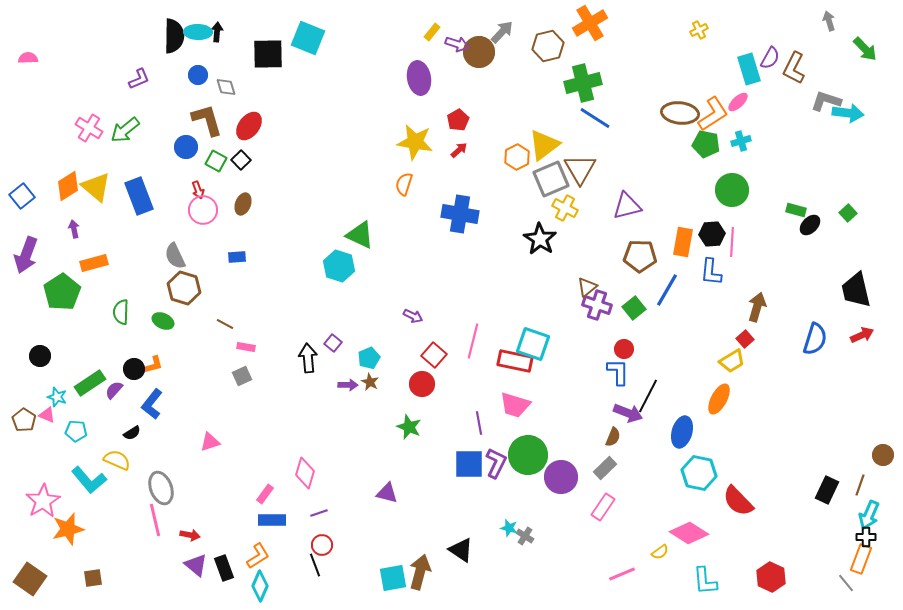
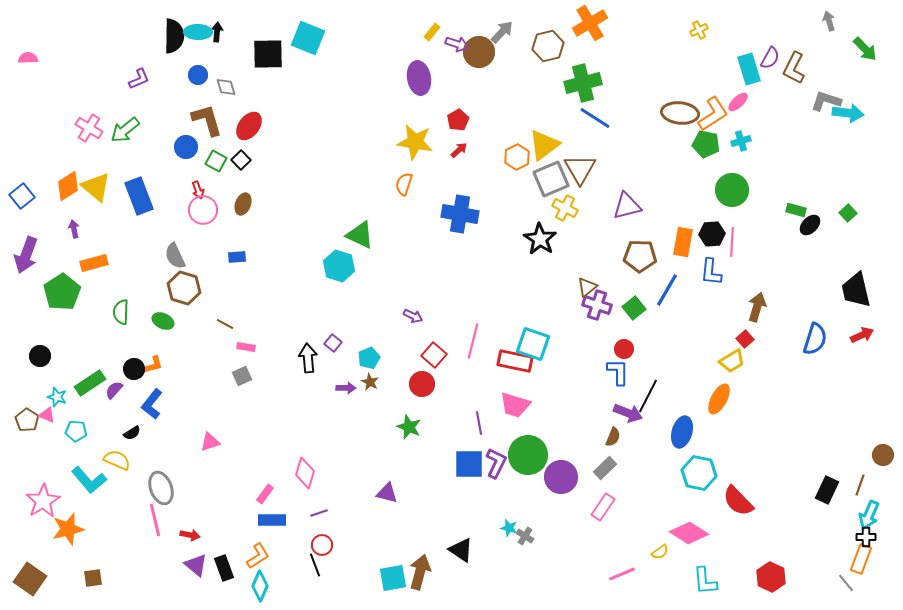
purple arrow at (348, 385): moved 2 px left, 3 px down
brown pentagon at (24, 420): moved 3 px right
